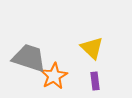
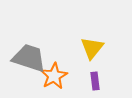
yellow triangle: rotated 25 degrees clockwise
